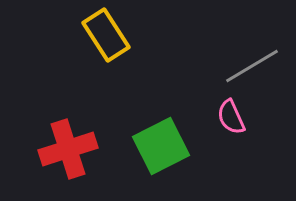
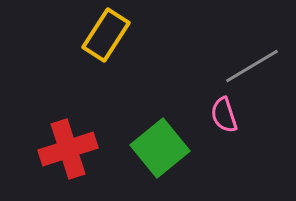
yellow rectangle: rotated 66 degrees clockwise
pink semicircle: moved 7 px left, 2 px up; rotated 6 degrees clockwise
green square: moved 1 px left, 2 px down; rotated 12 degrees counterclockwise
